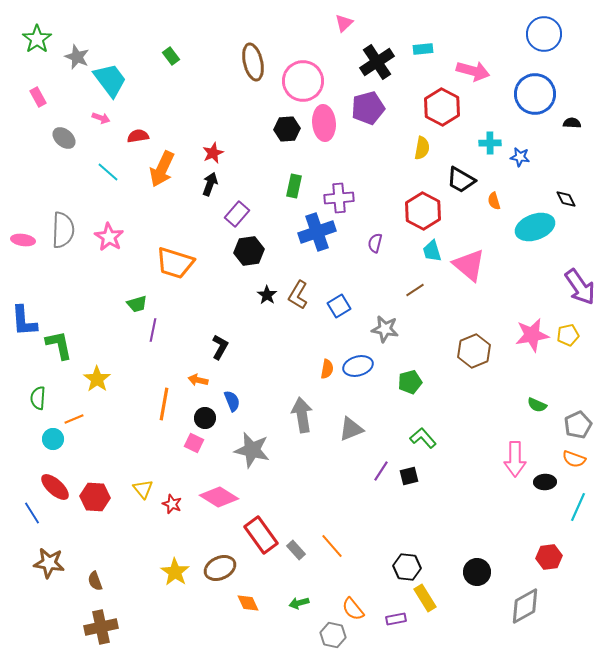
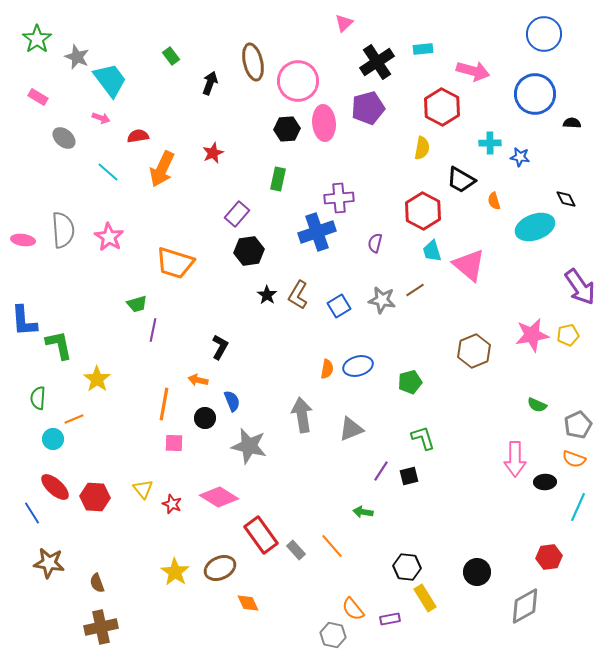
pink circle at (303, 81): moved 5 px left
pink rectangle at (38, 97): rotated 30 degrees counterclockwise
black arrow at (210, 184): moved 101 px up
green rectangle at (294, 186): moved 16 px left, 7 px up
gray semicircle at (63, 230): rotated 6 degrees counterclockwise
gray star at (385, 329): moved 3 px left, 29 px up
green L-shape at (423, 438): rotated 24 degrees clockwise
pink square at (194, 443): moved 20 px left; rotated 24 degrees counterclockwise
gray star at (252, 450): moved 3 px left, 4 px up
brown semicircle at (95, 581): moved 2 px right, 2 px down
green arrow at (299, 603): moved 64 px right, 91 px up; rotated 24 degrees clockwise
purple rectangle at (396, 619): moved 6 px left
